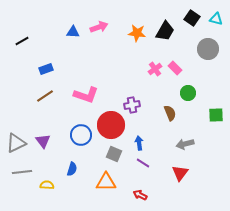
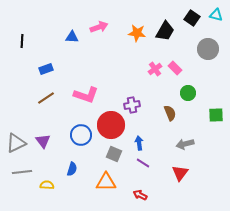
cyan triangle: moved 4 px up
blue triangle: moved 1 px left, 5 px down
black line: rotated 56 degrees counterclockwise
brown line: moved 1 px right, 2 px down
